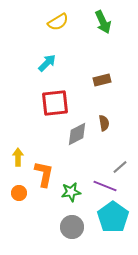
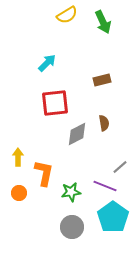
yellow semicircle: moved 9 px right, 7 px up
orange L-shape: moved 1 px up
